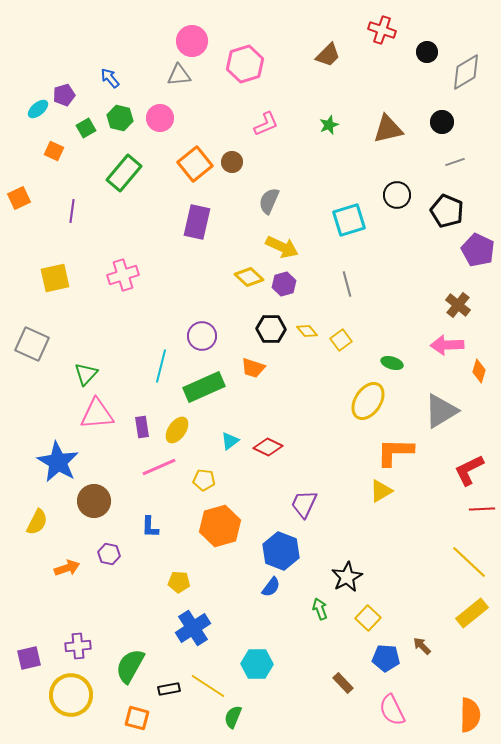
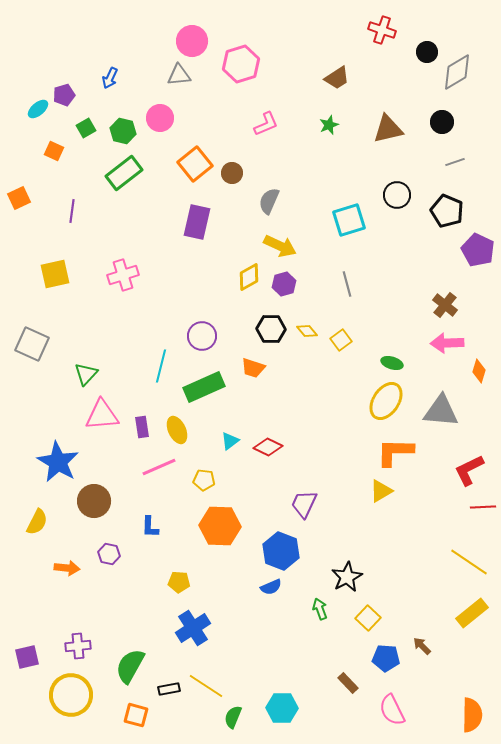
brown trapezoid at (328, 55): moved 9 px right, 23 px down; rotated 12 degrees clockwise
pink hexagon at (245, 64): moved 4 px left
gray diamond at (466, 72): moved 9 px left
blue arrow at (110, 78): rotated 115 degrees counterclockwise
green hexagon at (120, 118): moved 3 px right, 13 px down
brown circle at (232, 162): moved 11 px down
green rectangle at (124, 173): rotated 12 degrees clockwise
yellow arrow at (282, 247): moved 2 px left, 1 px up
yellow diamond at (249, 277): rotated 72 degrees counterclockwise
yellow square at (55, 278): moved 4 px up
brown cross at (458, 305): moved 13 px left
pink arrow at (447, 345): moved 2 px up
yellow ellipse at (368, 401): moved 18 px right
gray triangle at (441, 411): rotated 36 degrees clockwise
pink triangle at (97, 414): moved 5 px right, 1 px down
yellow ellipse at (177, 430): rotated 60 degrees counterclockwise
red line at (482, 509): moved 1 px right, 2 px up
orange hexagon at (220, 526): rotated 18 degrees clockwise
yellow line at (469, 562): rotated 9 degrees counterclockwise
orange arrow at (67, 568): rotated 25 degrees clockwise
blue semicircle at (271, 587): rotated 30 degrees clockwise
purple square at (29, 658): moved 2 px left, 1 px up
cyan hexagon at (257, 664): moved 25 px right, 44 px down
brown rectangle at (343, 683): moved 5 px right
yellow line at (208, 686): moved 2 px left
orange semicircle at (470, 715): moved 2 px right
orange square at (137, 718): moved 1 px left, 3 px up
